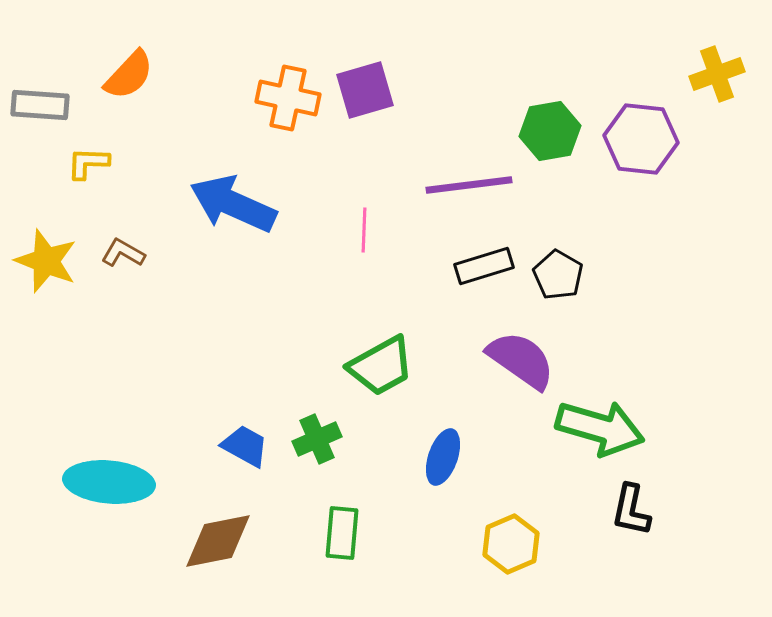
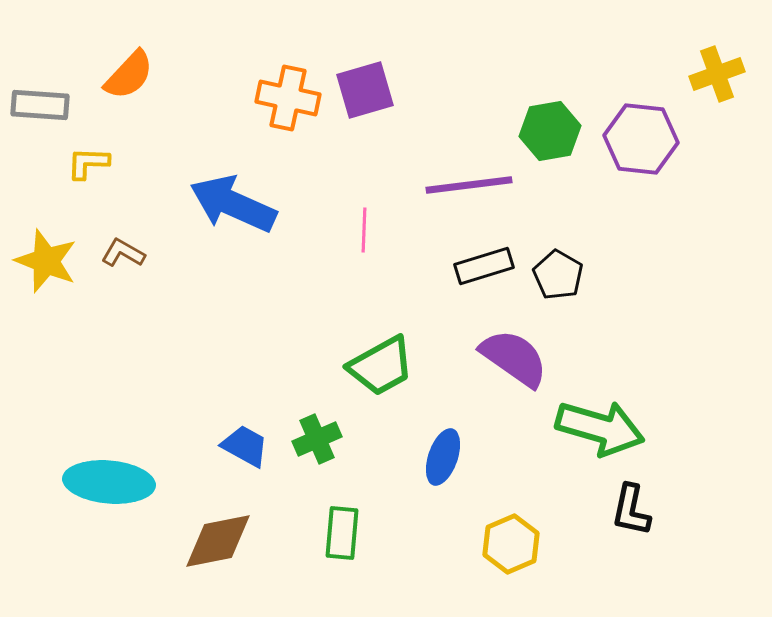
purple semicircle: moved 7 px left, 2 px up
